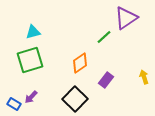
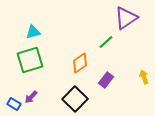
green line: moved 2 px right, 5 px down
